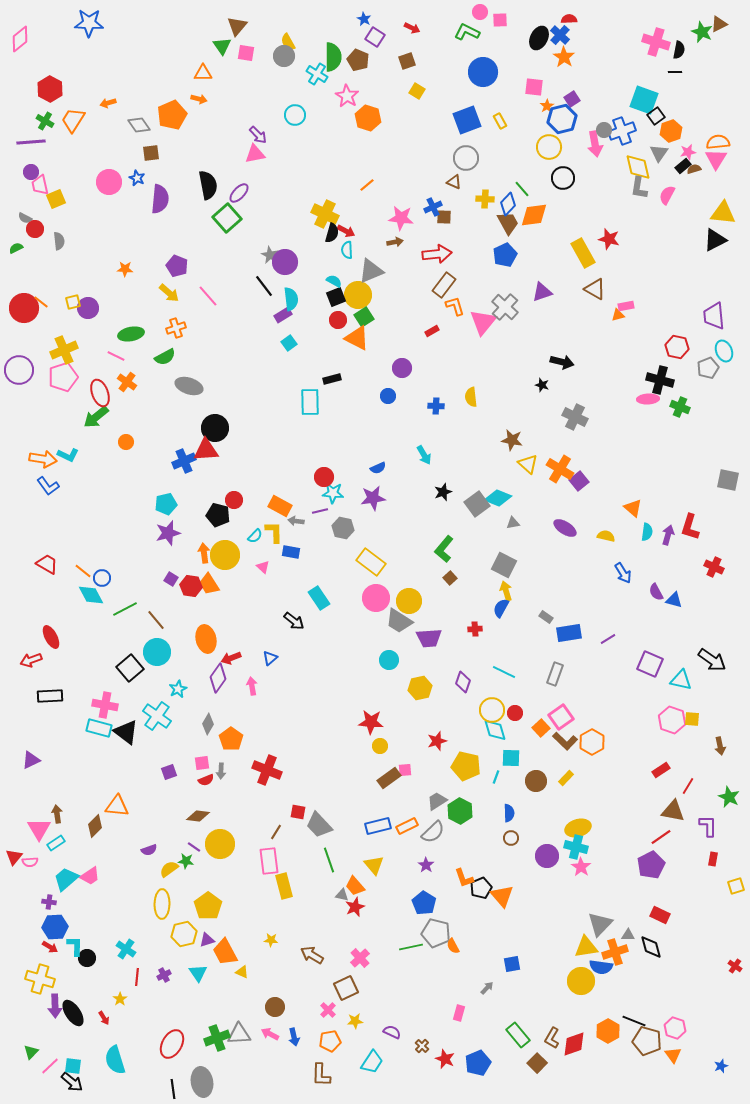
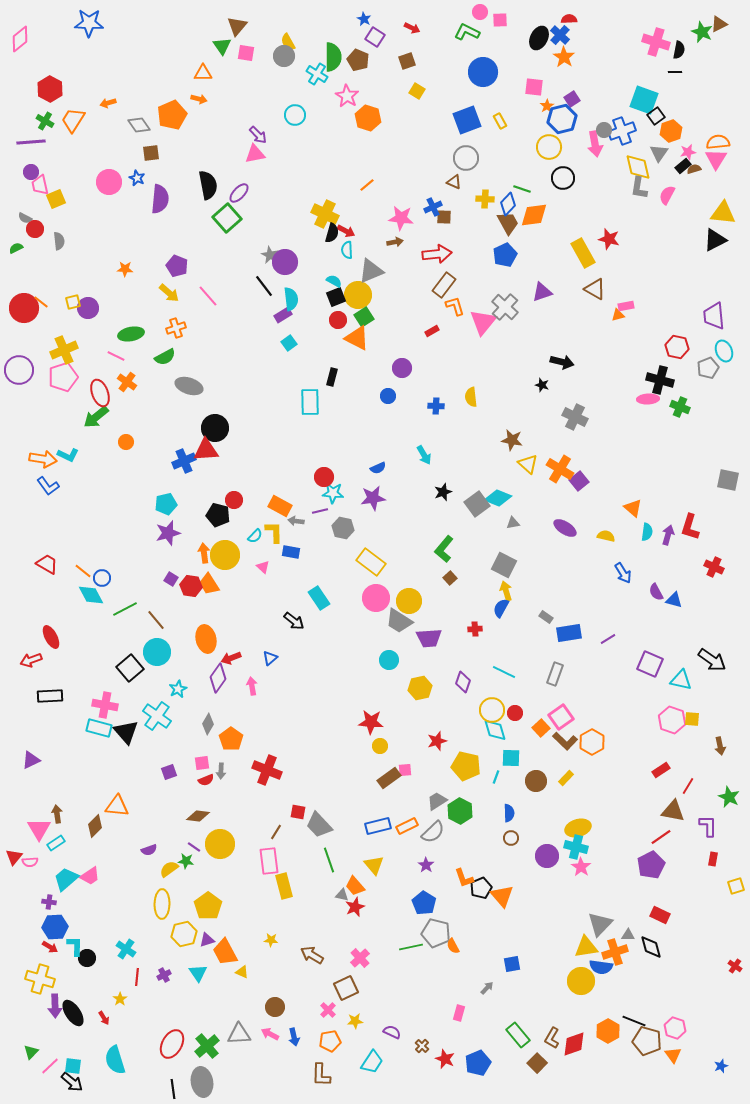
green line at (522, 189): rotated 30 degrees counterclockwise
black rectangle at (332, 379): moved 2 px up; rotated 60 degrees counterclockwise
black triangle at (126, 732): rotated 12 degrees clockwise
green cross at (217, 1038): moved 10 px left, 8 px down; rotated 20 degrees counterclockwise
